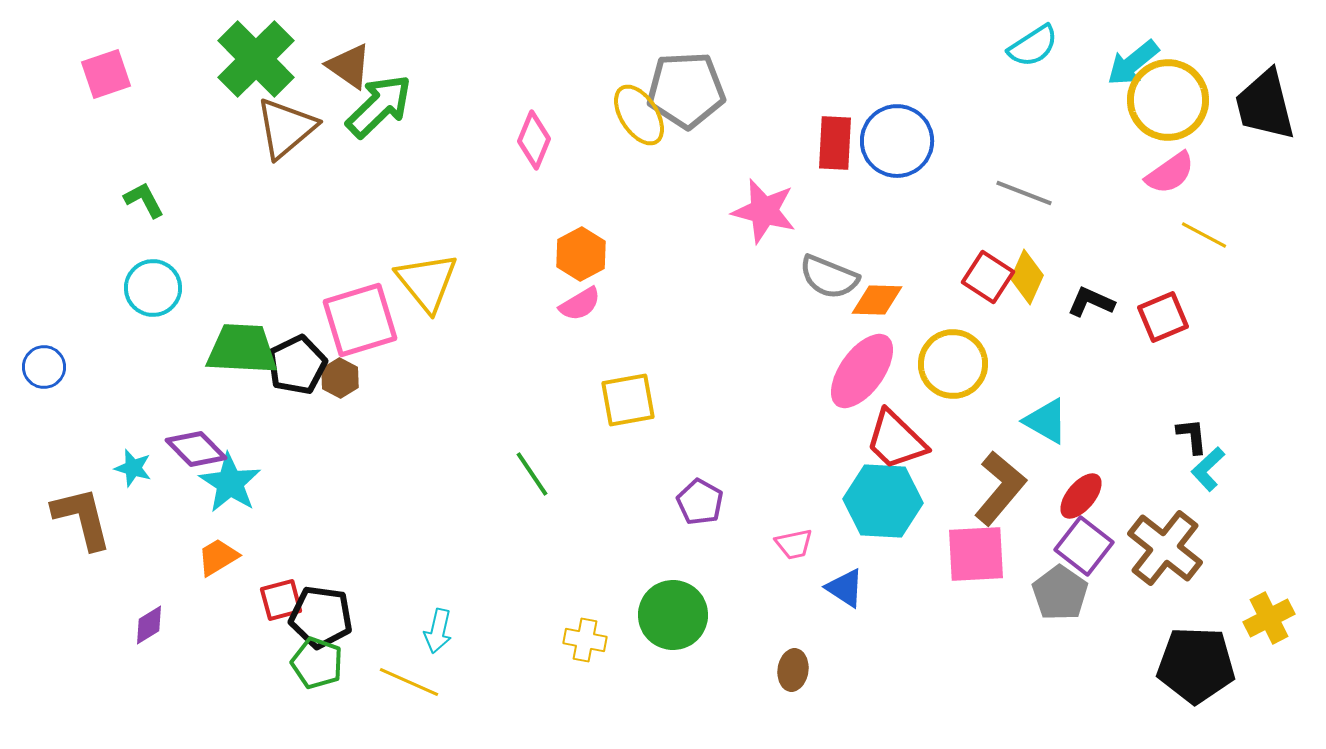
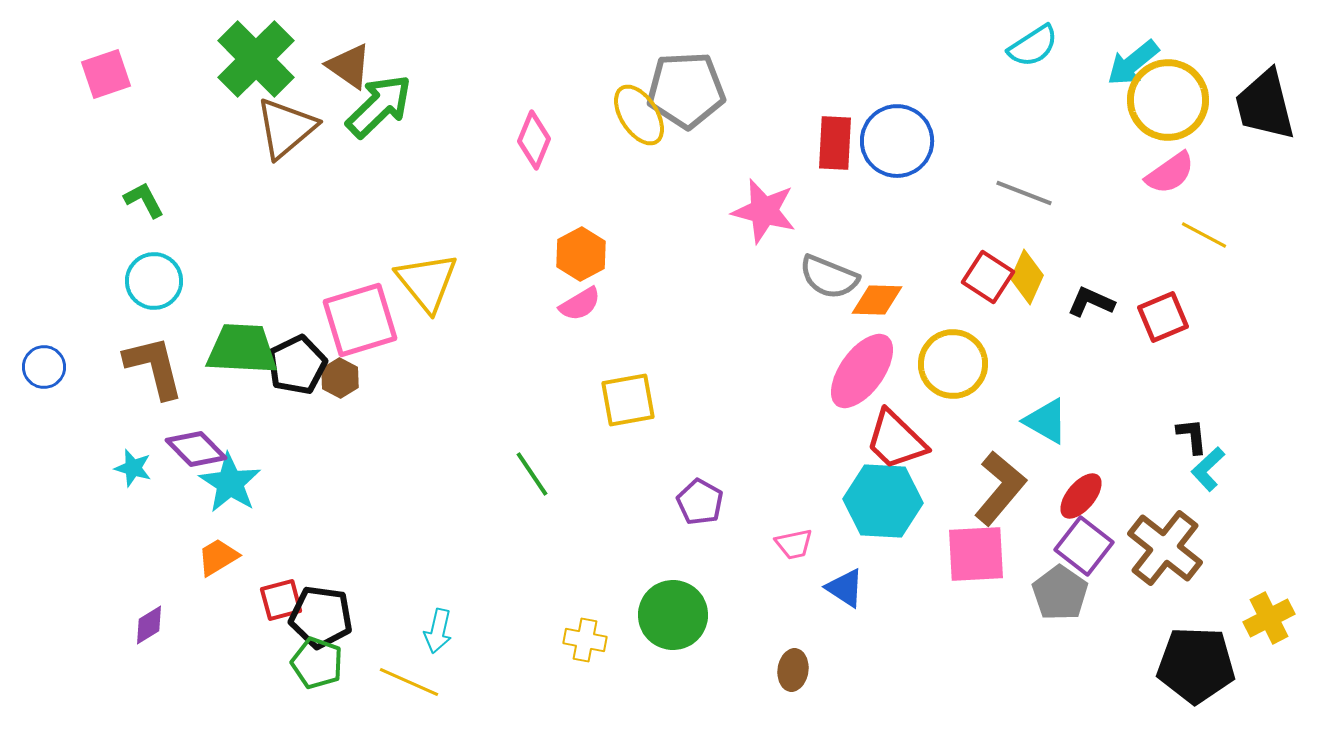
cyan circle at (153, 288): moved 1 px right, 7 px up
brown L-shape at (82, 518): moved 72 px right, 151 px up
